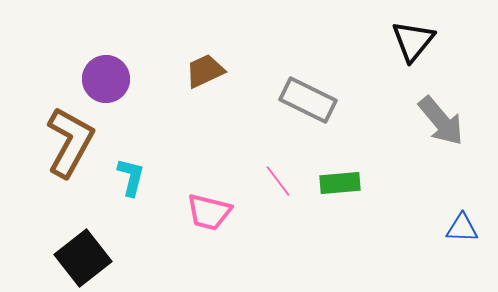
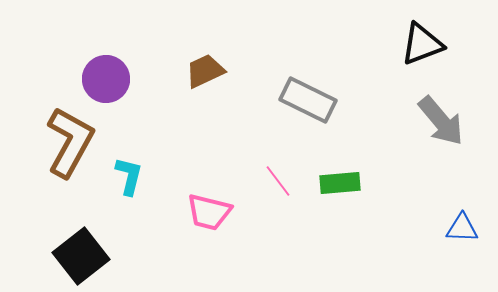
black triangle: moved 9 px right, 3 px down; rotated 30 degrees clockwise
cyan L-shape: moved 2 px left, 1 px up
black square: moved 2 px left, 2 px up
